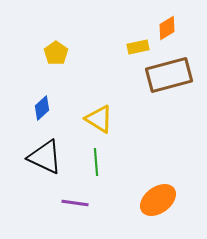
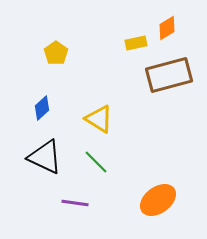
yellow rectangle: moved 2 px left, 4 px up
green line: rotated 40 degrees counterclockwise
